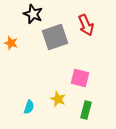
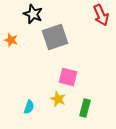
red arrow: moved 15 px right, 10 px up
orange star: moved 3 px up
pink square: moved 12 px left, 1 px up
green rectangle: moved 1 px left, 2 px up
